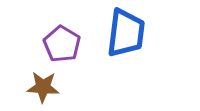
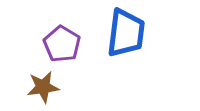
brown star: rotated 12 degrees counterclockwise
